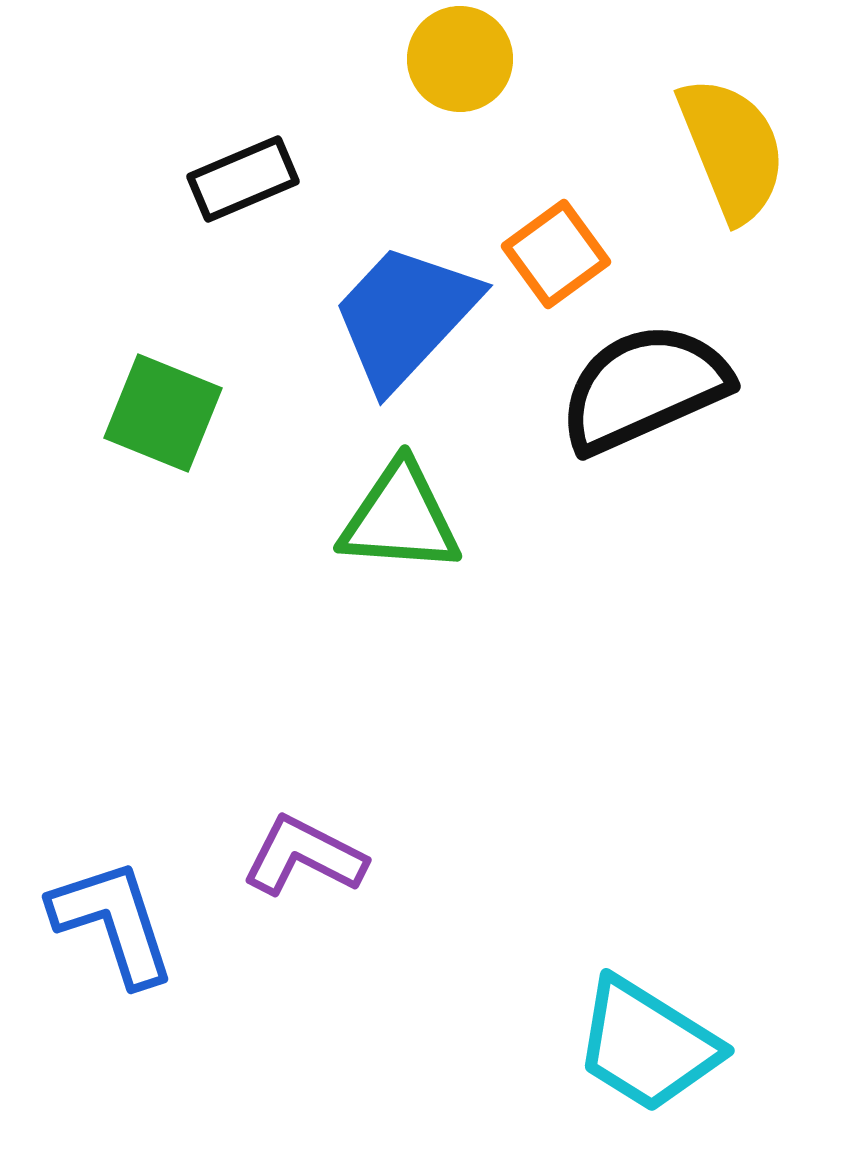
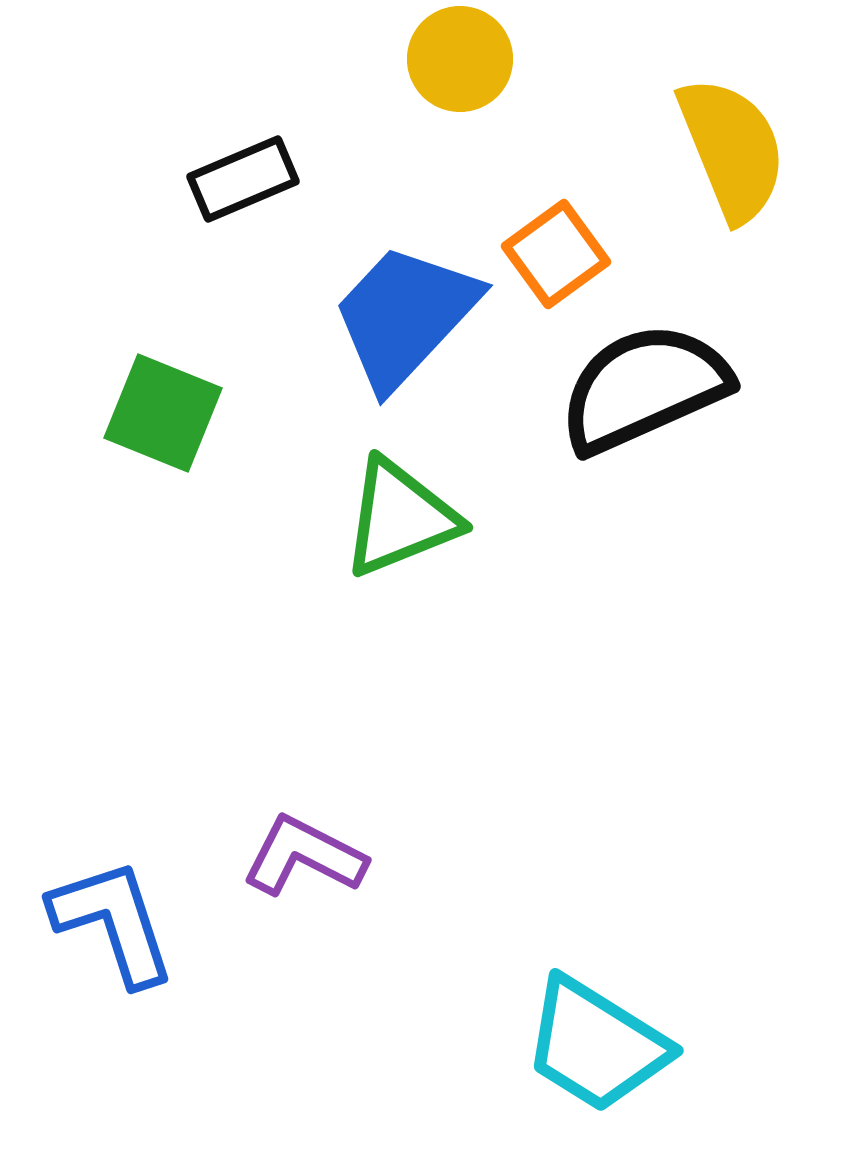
green triangle: rotated 26 degrees counterclockwise
cyan trapezoid: moved 51 px left
